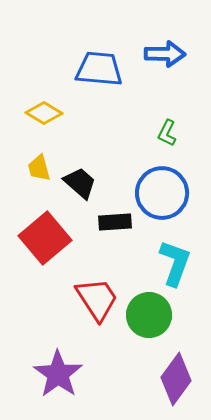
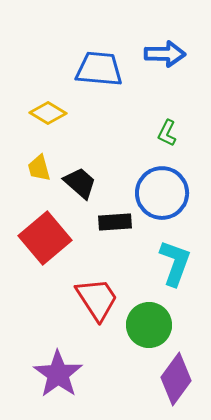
yellow diamond: moved 4 px right
green circle: moved 10 px down
